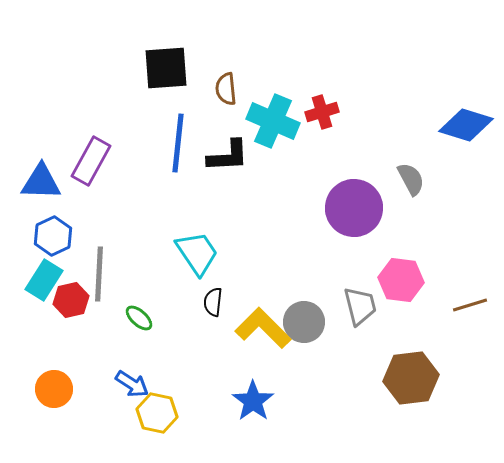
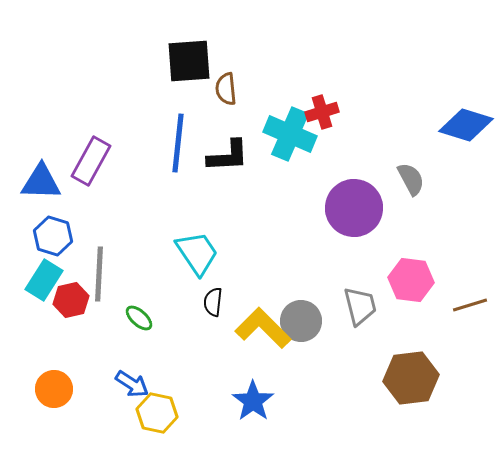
black square: moved 23 px right, 7 px up
cyan cross: moved 17 px right, 13 px down
blue hexagon: rotated 18 degrees counterclockwise
pink hexagon: moved 10 px right
gray circle: moved 3 px left, 1 px up
